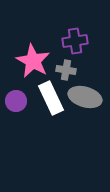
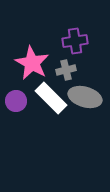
pink star: moved 1 px left, 2 px down
gray cross: rotated 24 degrees counterclockwise
white rectangle: rotated 20 degrees counterclockwise
